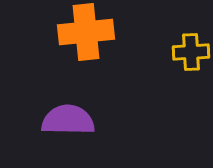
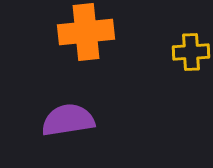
purple semicircle: rotated 10 degrees counterclockwise
